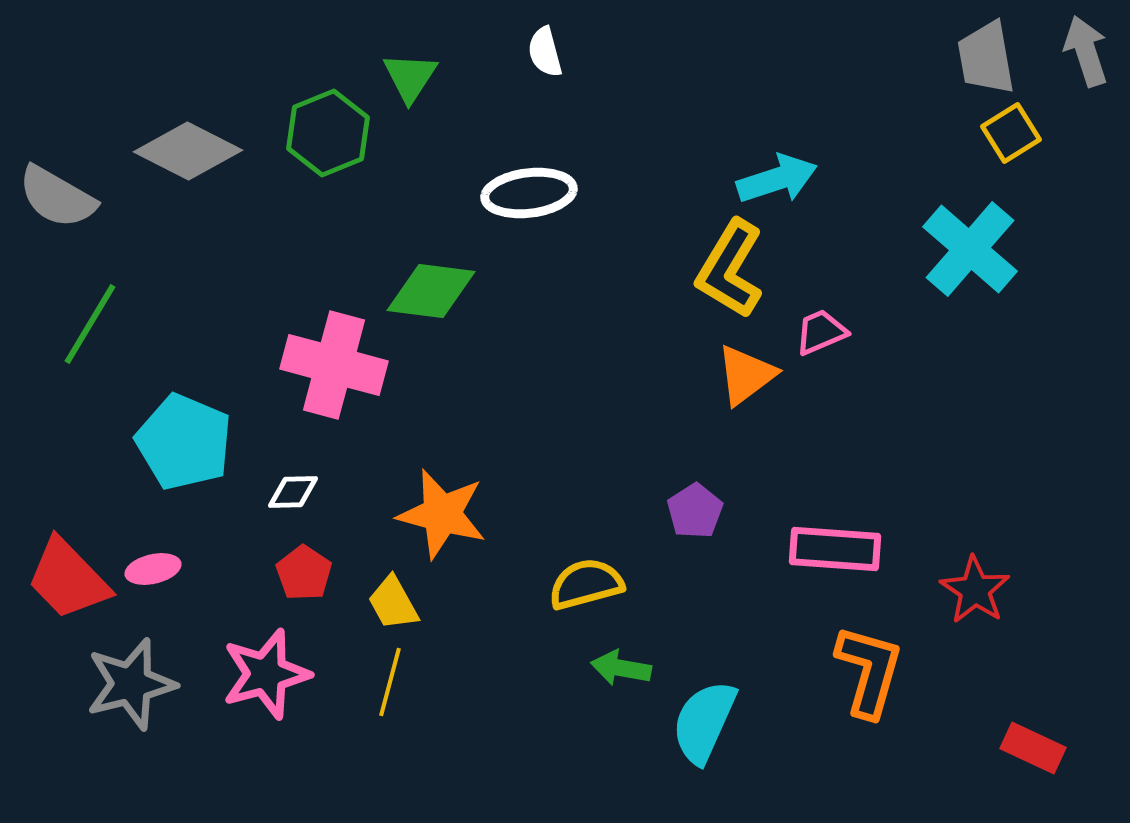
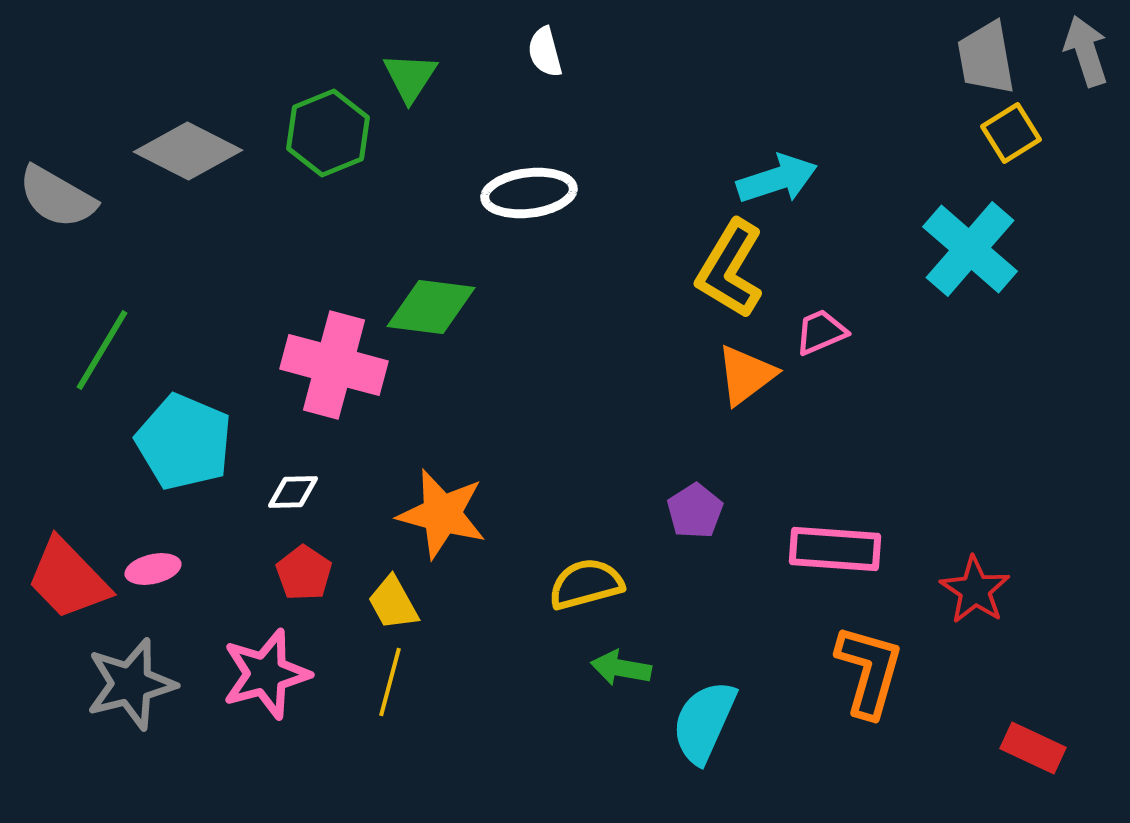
green diamond: moved 16 px down
green line: moved 12 px right, 26 px down
